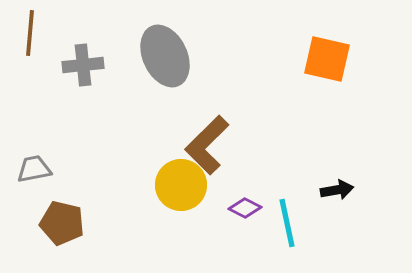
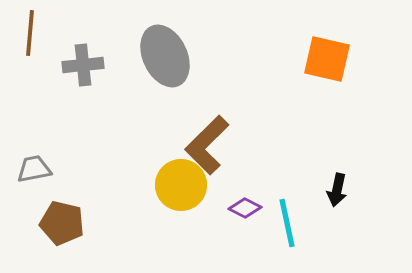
black arrow: rotated 112 degrees clockwise
